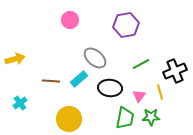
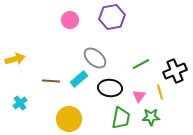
purple hexagon: moved 14 px left, 8 px up
green trapezoid: moved 4 px left
